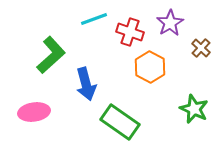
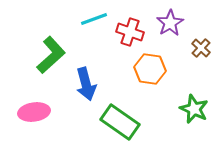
orange hexagon: moved 2 px down; rotated 20 degrees counterclockwise
